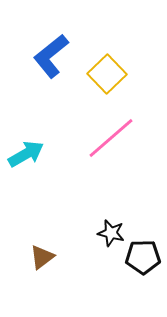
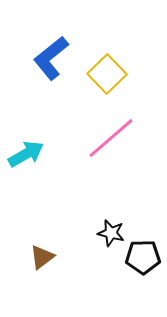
blue L-shape: moved 2 px down
